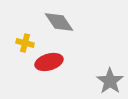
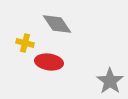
gray diamond: moved 2 px left, 2 px down
red ellipse: rotated 24 degrees clockwise
